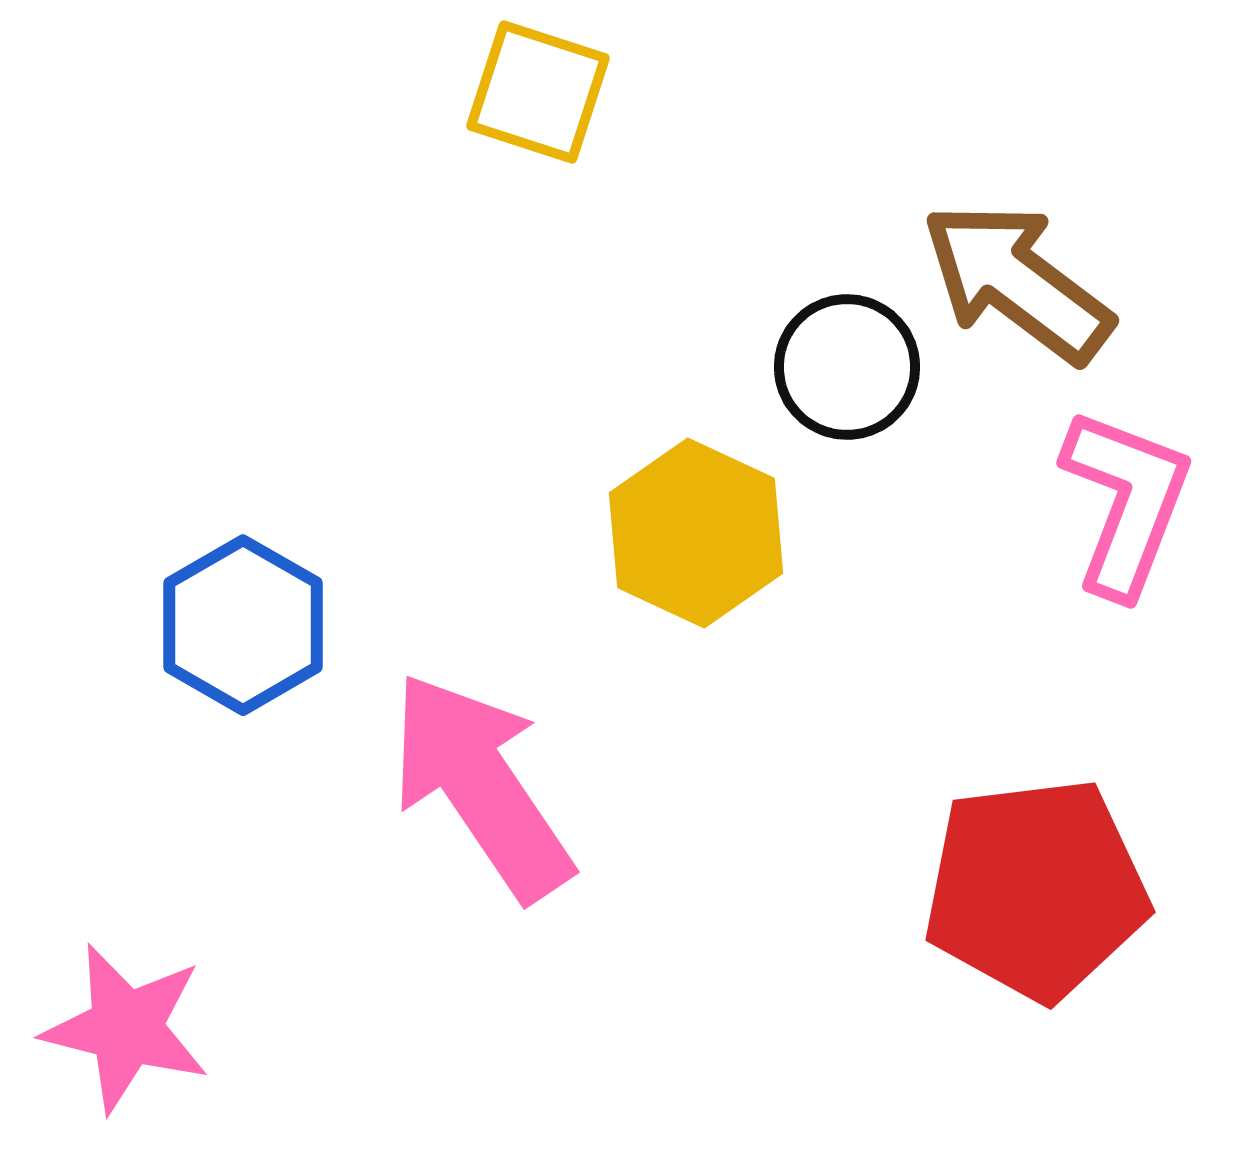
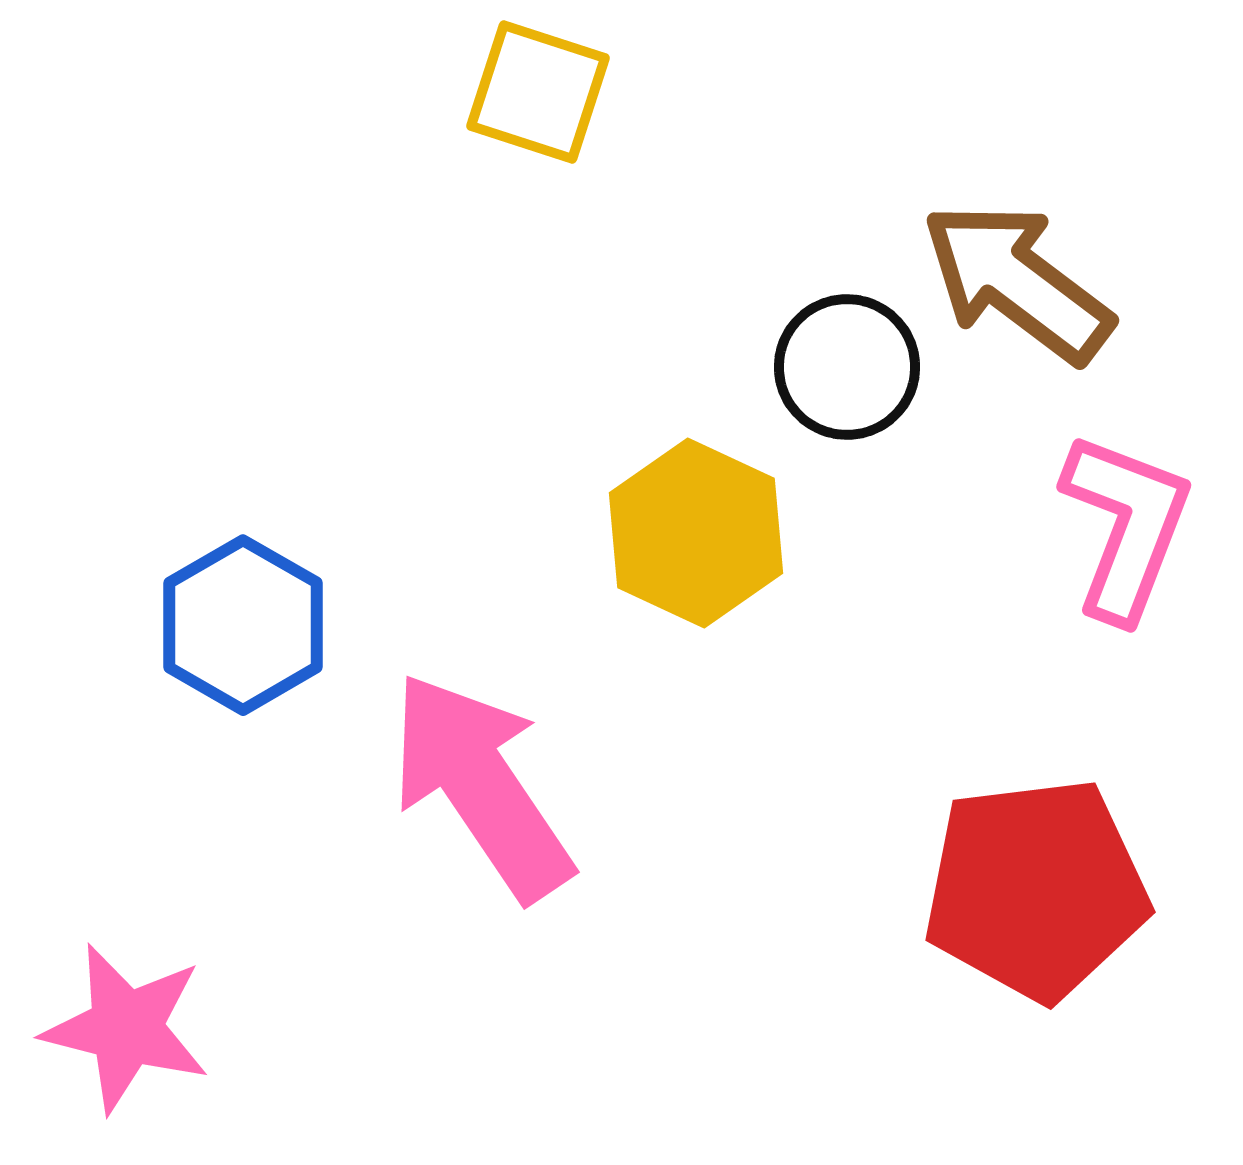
pink L-shape: moved 24 px down
